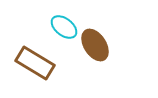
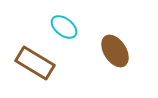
brown ellipse: moved 20 px right, 6 px down
